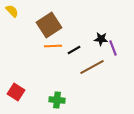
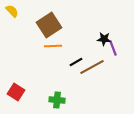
black star: moved 3 px right
black line: moved 2 px right, 12 px down
